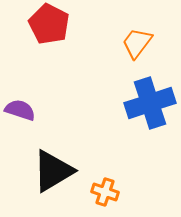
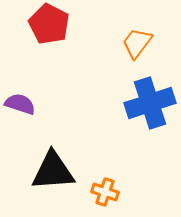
purple semicircle: moved 6 px up
black triangle: rotated 27 degrees clockwise
